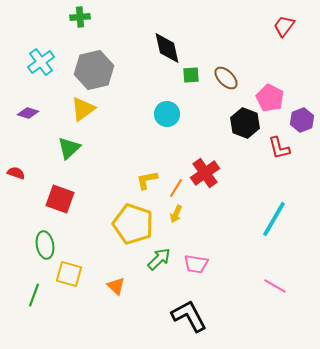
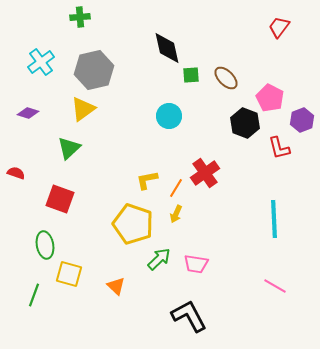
red trapezoid: moved 5 px left, 1 px down
cyan circle: moved 2 px right, 2 px down
cyan line: rotated 33 degrees counterclockwise
